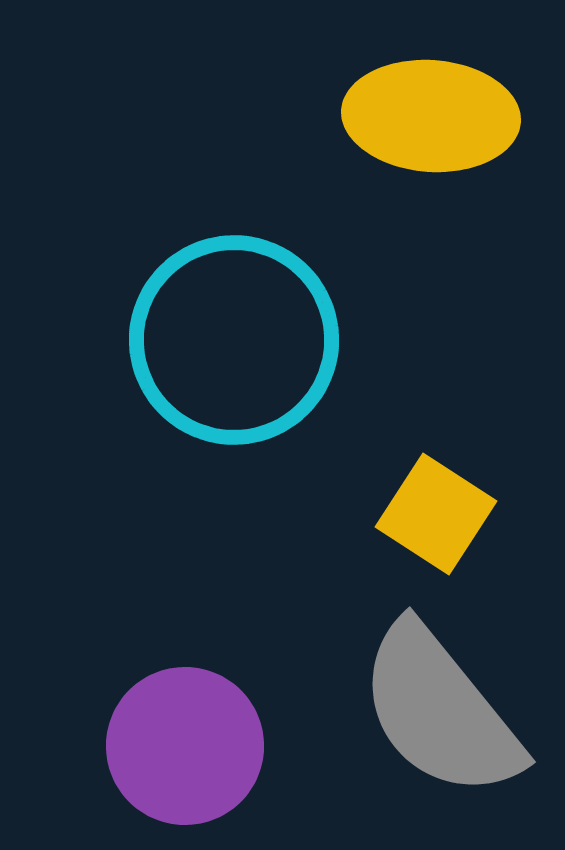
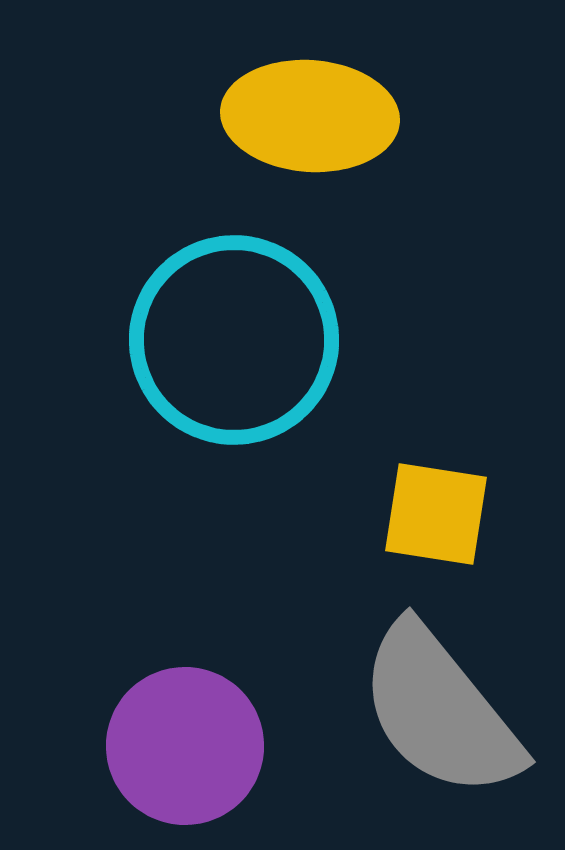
yellow ellipse: moved 121 px left
yellow square: rotated 24 degrees counterclockwise
